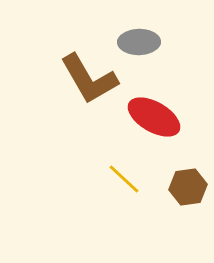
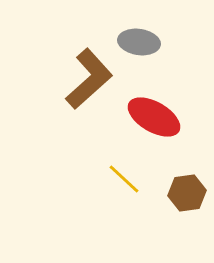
gray ellipse: rotated 9 degrees clockwise
brown L-shape: rotated 102 degrees counterclockwise
brown hexagon: moved 1 px left, 6 px down
